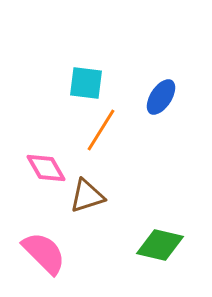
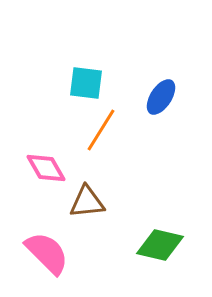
brown triangle: moved 6 px down; rotated 12 degrees clockwise
pink semicircle: moved 3 px right
